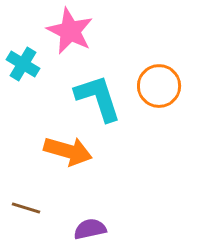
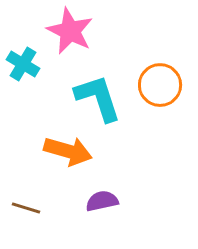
orange circle: moved 1 px right, 1 px up
purple semicircle: moved 12 px right, 28 px up
